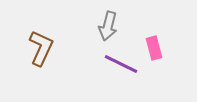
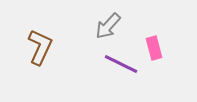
gray arrow: rotated 28 degrees clockwise
brown L-shape: moved 1 px left, 1 px up
